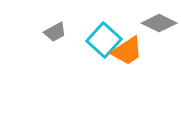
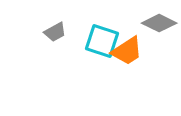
cyan square: moved 2 px left, 1 px down; rotated 24 degrees counterclockwise
